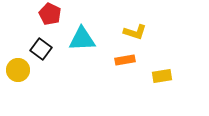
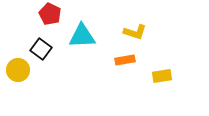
cyan triangle: moved 3 px up
